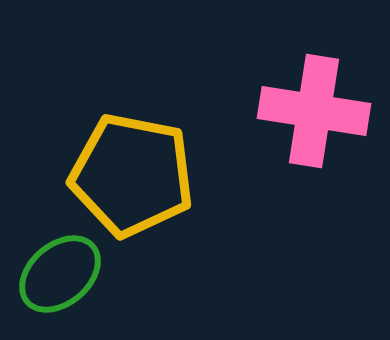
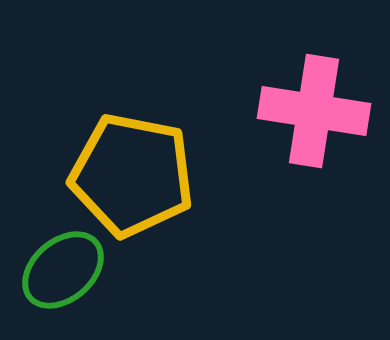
green ellipse: moved 3 px right, 4 px up
